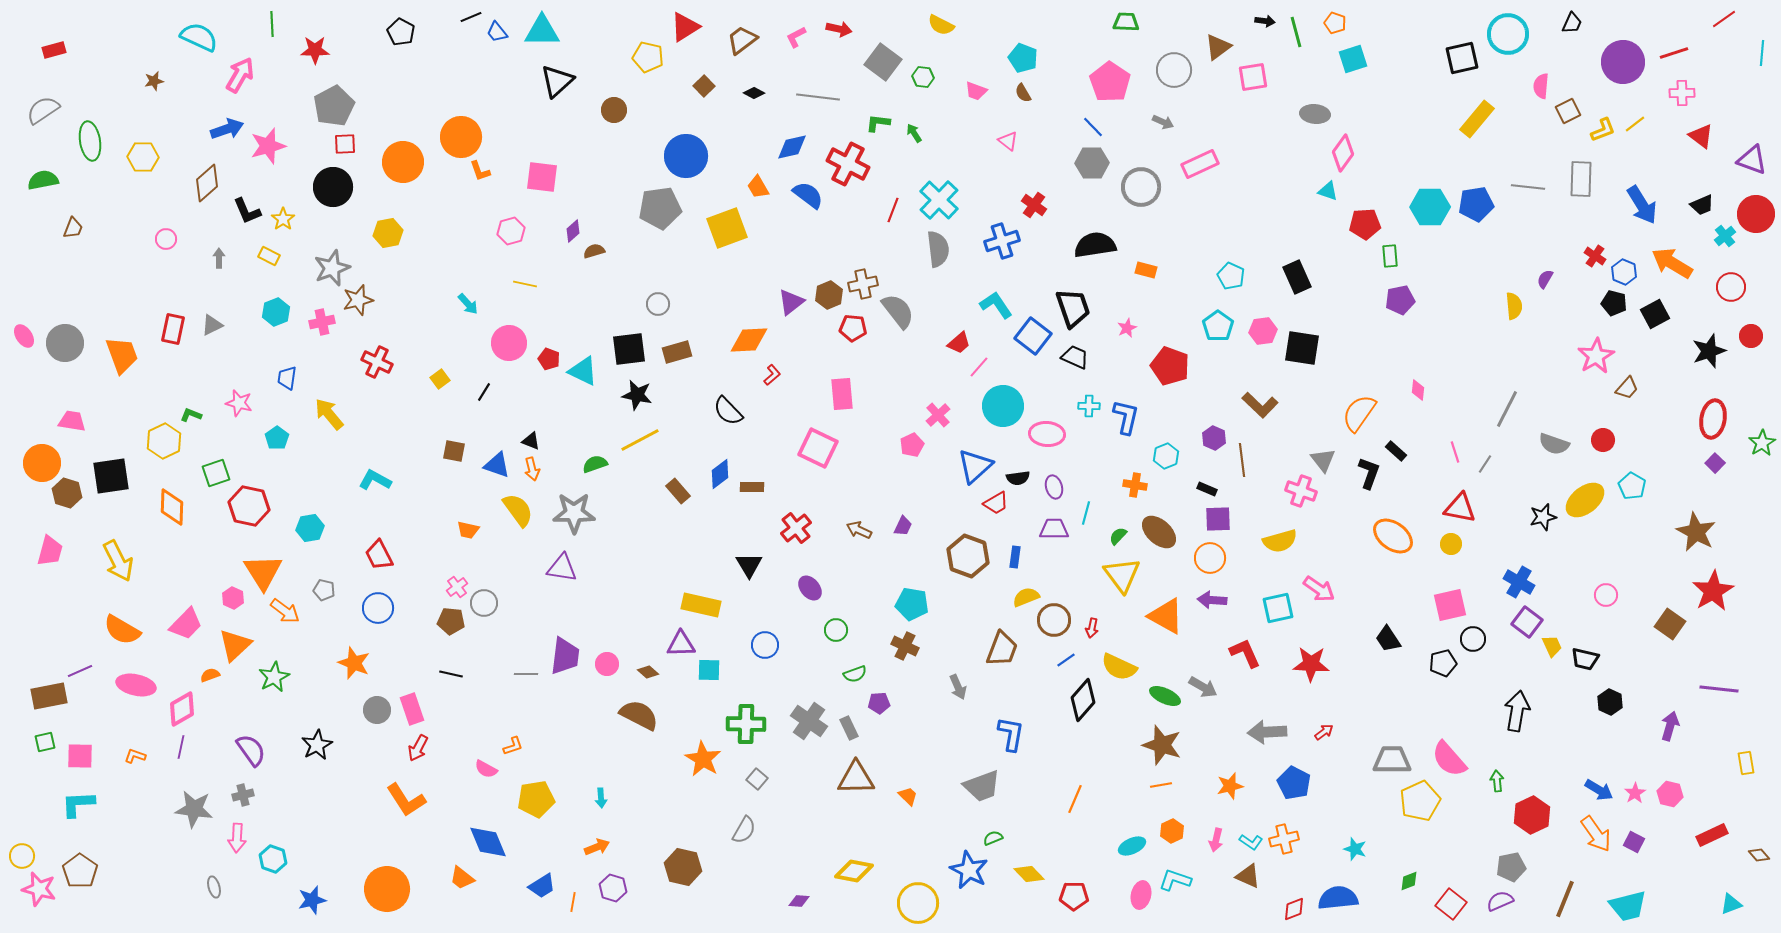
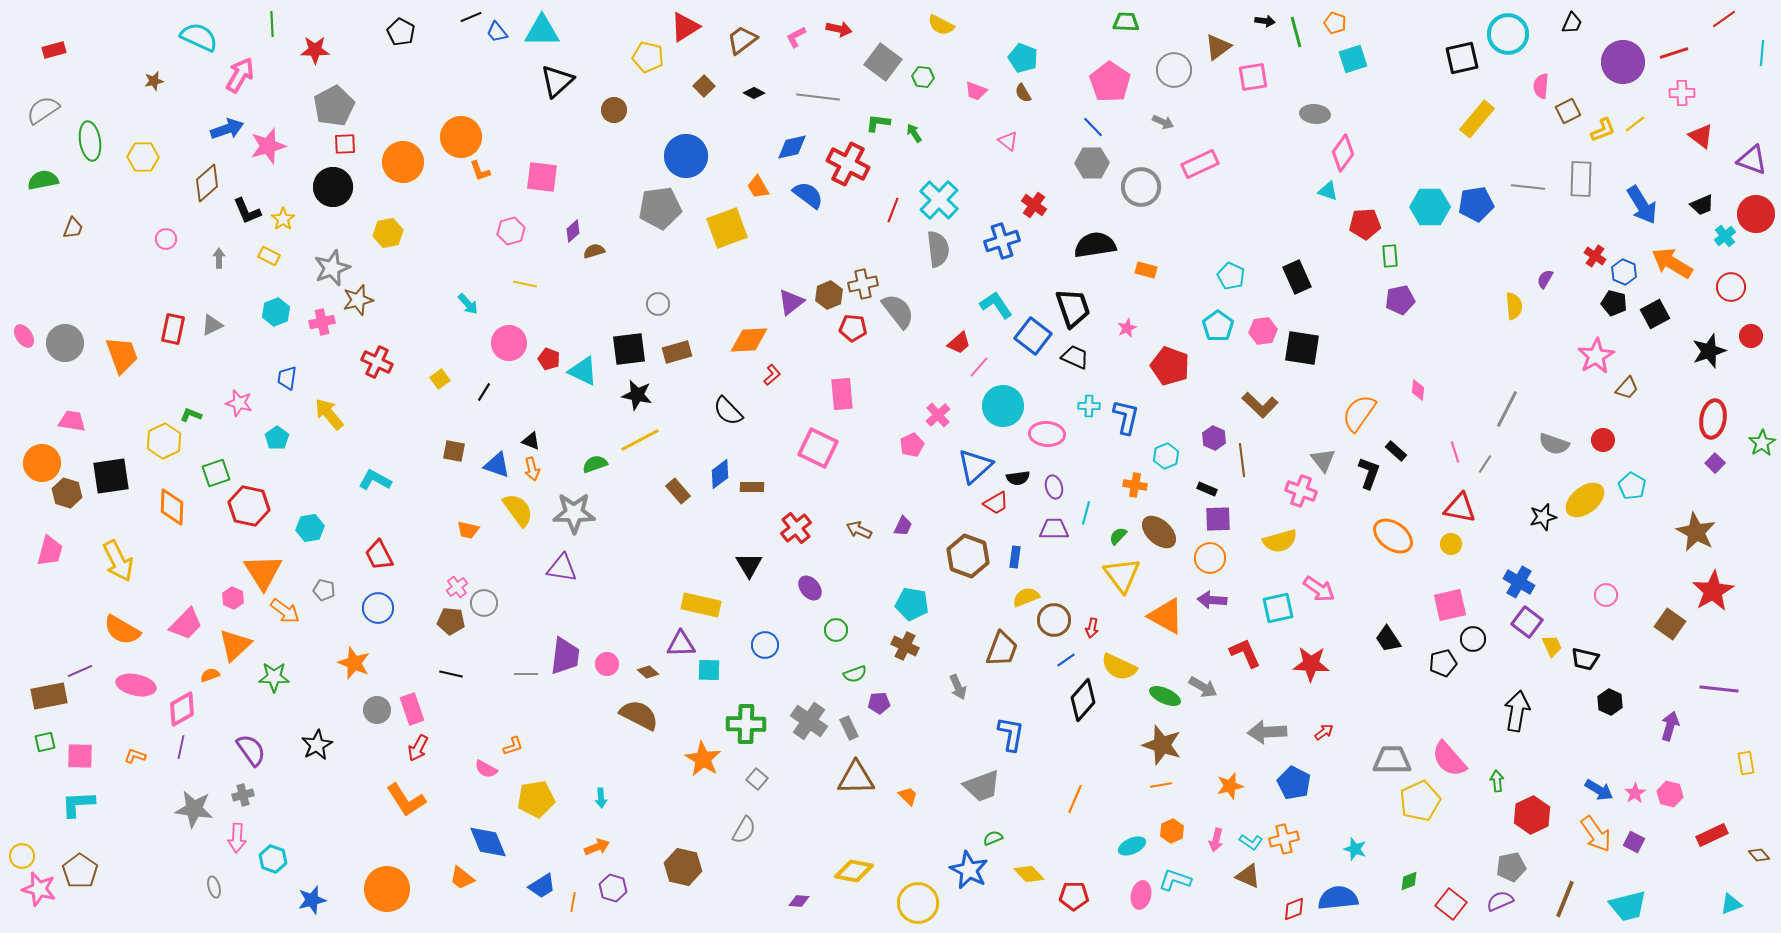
green star at (274, 677): rotated 28 degrees clockwise
